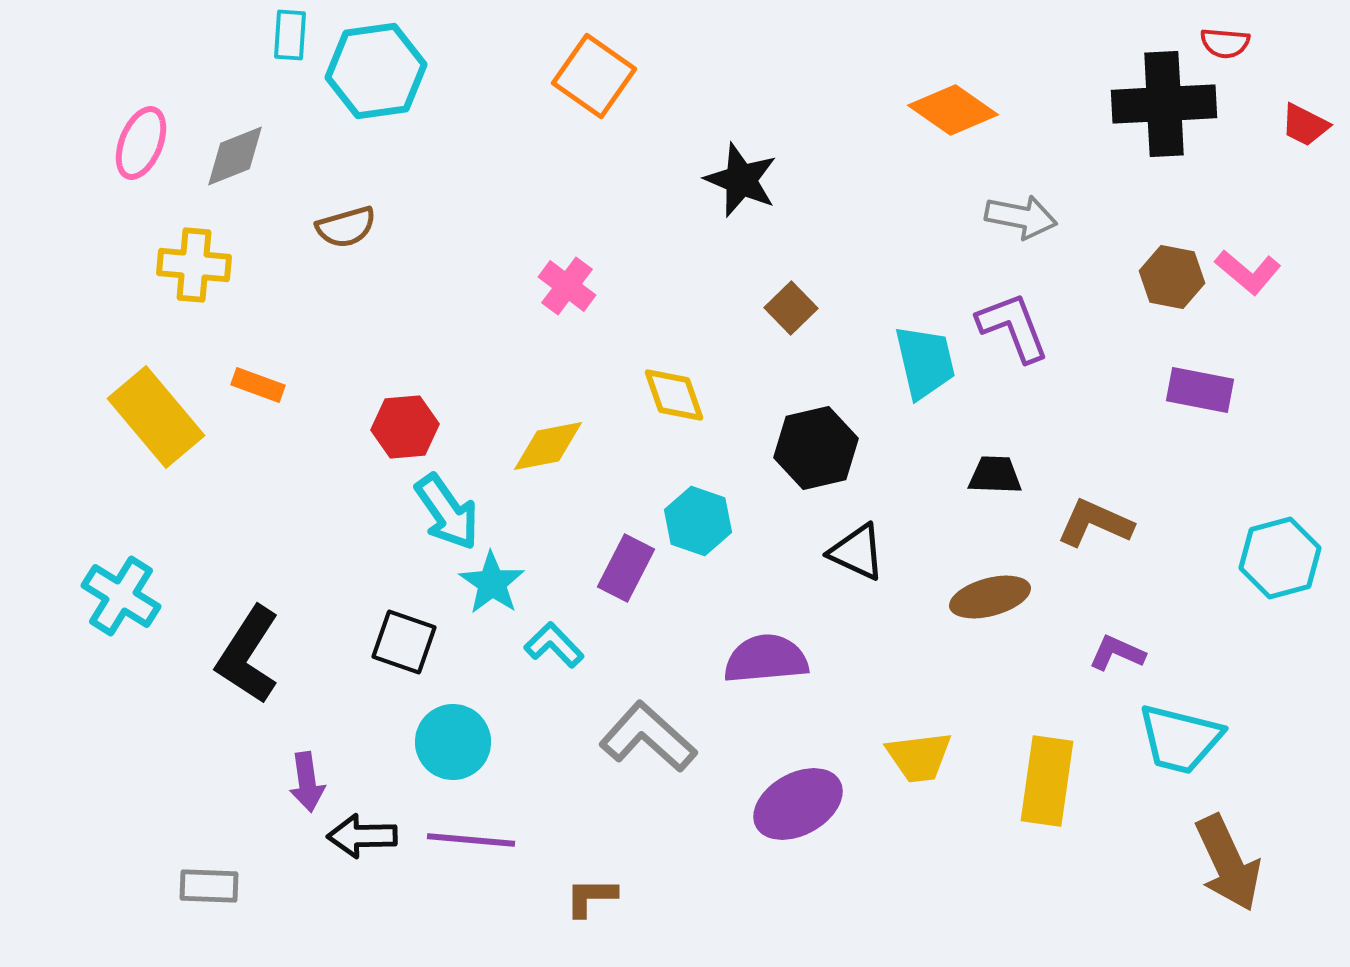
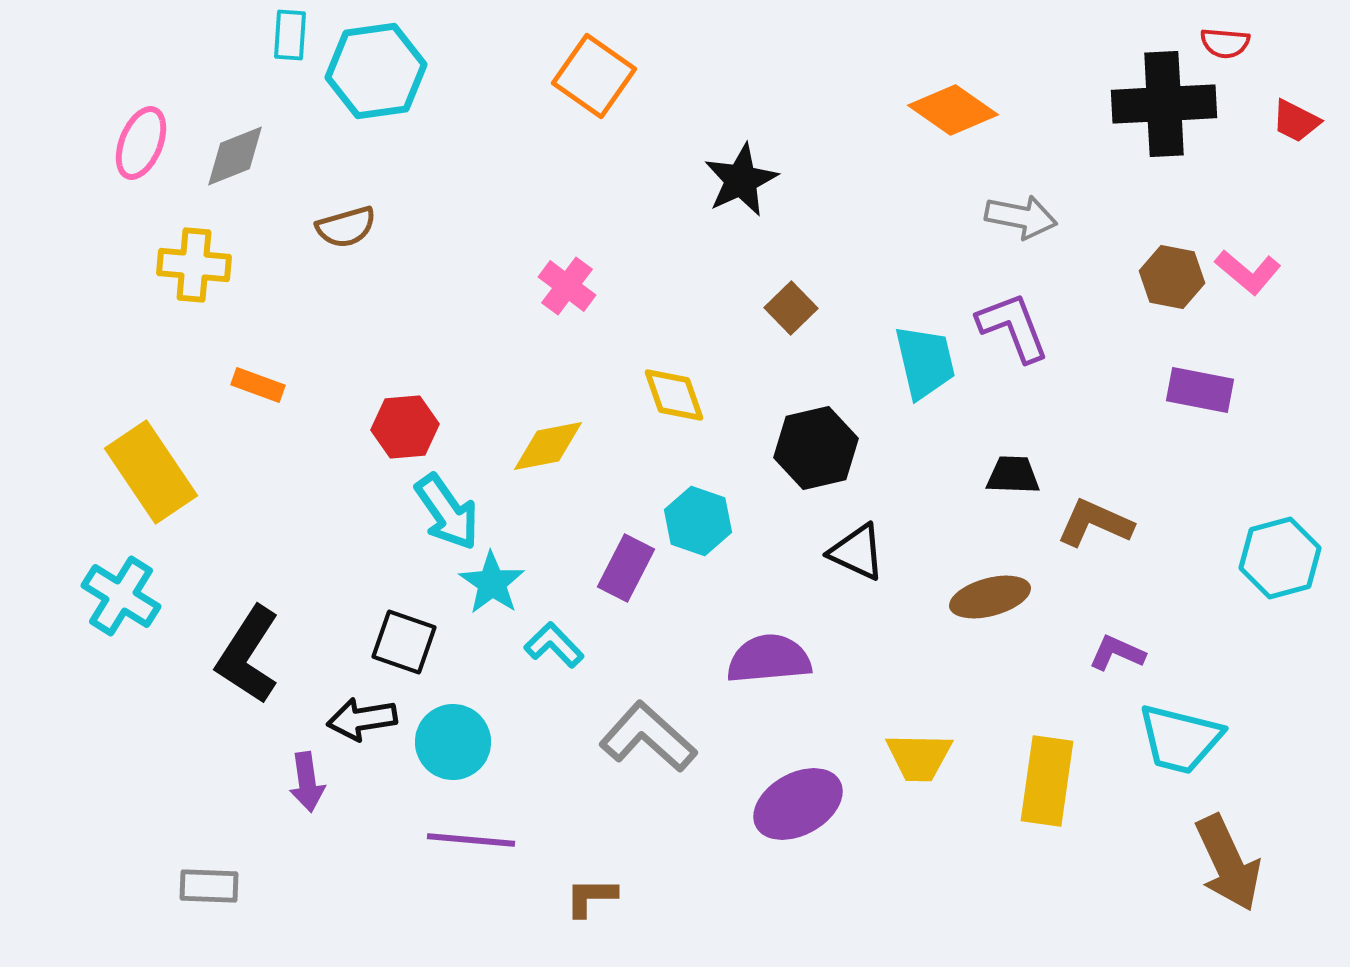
red trapezoid at (1305, 125): moved 9 px left, 4 px up
black star at (741, 180): rotated 24 degrees clockwise
yellow rectangle at (156, 417): moved 5 px left, 55 px down; rotated 6 degrees clockwise
black trapezoid at (995, 475): moved 18 px right
purple semicircle at (766, 659): moved 3 px right
yellow trapezoid at (919, 757): rotated 8 degrees clockwise
black arrow at (362, 836): moved 117 px up; rotated 8 degrees counterclockwise
